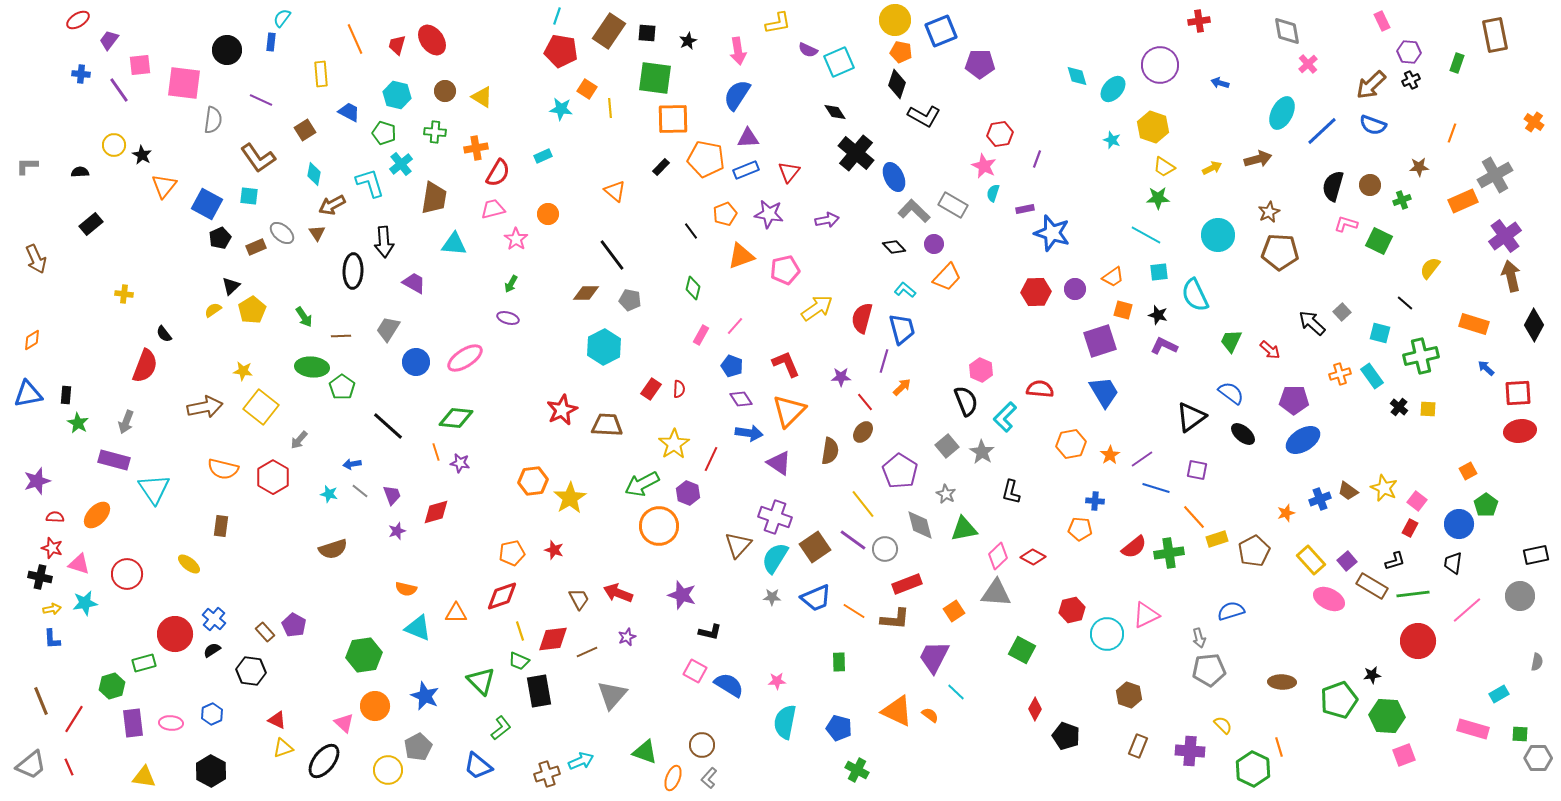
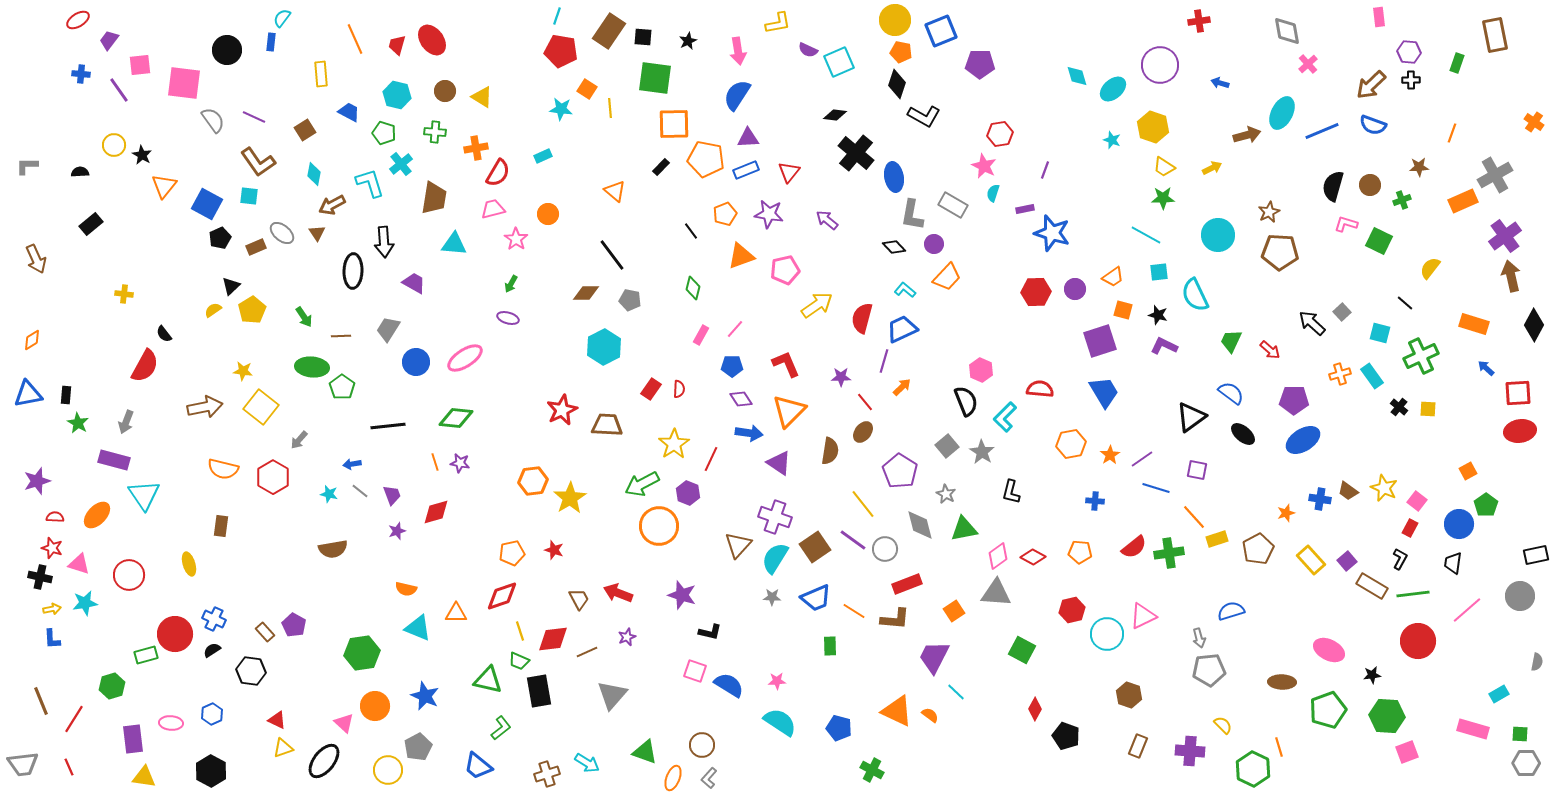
pink rectangle at (1382, 21): moved 3 px left, 4 px up; rotated 18 degrees clockwise
black square at (647, 33): moved 4 px left, 4 px down
black cross at (1411, 80): rotated 24 degrees clockwise
cyan ellipse at (1113, 89): rotated 8 degrees clockwise
purple line at (261, 100): moved 7 px left, 17 px down
black diamond at (835, 112): moved 3 px down; rotated 50 degrees counterclockwise
orange square at (673, 119): moved 1 px right, 5 px down
gray semicircle at (213, 120): rotated 44 degrees counterclockwise
blue line at (1322, 131): rotated 20 degrees clockwise
brown L-shape at (258, 158): moved 4 px down
purple line at (1037, 159): moved 8 px right, 11 px down
brown arrow at (1258, 159): moved 11 px left, 24 px up
blue ellipse at (894, 177): rotated 16 degrees clockwise
green star at (1158, 198): moved 5 px right
gray L-shape at (914, 211): moved 2 px left, 4 px down; rotated 124 degrees counterclockwise
purple arrow at (827, 220): rotated 130 degrees counterclockwise
yellow arrow at (817, 308): moved 3 px up
pink line at (735, 326): moved 3 px down
blue trapezoid at (902, 329): rotated 100 degrees counterclockwise
green cross at (1421, 356): rotated 12 degrees counterclockwise
red semicircle at (145, 366): rotated 8 degrees clockwise
blue pentagon at (732, 366): rotated 20 degrees counterclockwise
black line at (388, 426): rotated 48 degrees counterclockwise
orange line at (436, 452): moved 1 px left, 10 px down
cyan triangle at (154, 489): moved 10 px left, 6 px down
blue cross at (1320, 499): rotated 30 degrees clockwise
orange pentagon at (1080, 529): moved 23 px down
brown semicircle at (333, 549): rotated 8 degrees clockwise
brown pentagon at (1254, 551): moved 4 px right, 2 px up
pink diamond at (998, 556): rotated 8 degrees clockwise
black L-shape at (1395, 561): moved 5 px right, 2 px up; rotated 45 degrees counterclockwise
yellow ellipse at (189, 564): rotated 35 degrees clockwise
red circle at (127, 574): moved 2 px right, 1 px down
pink ellipse at (1329, 599): moved 51 px down
pink triangle at (1146, 615): moved 3 px left, 1 px down
blue cross at (214, 619): rotated 15 degrees counterclockwise
green hexagon at (364, 655): moved 2 px left, 2 px up
green rectangle at (839, 662): moved 9 px left, 16 px up
green rectangle at (144, 663): moved 2 px right, 8 px up
pink square at (695, 671): rotated 10 degrees counterclockwise
green triangle at (481, 681): moved 7 px right, 1 px up; rotated 32 degrees counterclockwise
green pentagon at (1339, 700): moved 11 px left, 10 px down
cyan semicircle at (785, 722): moved 5 px left; rotated 112 degrees clockwise
purple rectangle at (133, 723): moved 16 px down
pink square at (1404, 755): moved 3 px right, 3 px up
gray hexagon at (1538, 758): moved 12 px left, 5 px down
cyan arrow at (581, 761): moved 6 px right, 2 px down; rotated 55 degrees clockwise
gray trapezoid at (31, 765): moved 8 px left, 1 px up; rotated 32 degrees clockwise
green cross at (857, 770): moved 15 px right
